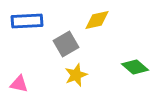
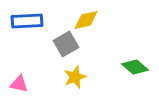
yellow diamond: moved 11 px left
yellow star: moved 1 px left, 2 px down
